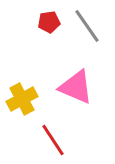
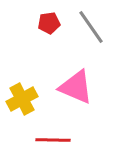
red pentagon: moved 1 px down
gray line: moved 4 px right, 1 px down
red line: rotated 56 degrees counterclockwise
